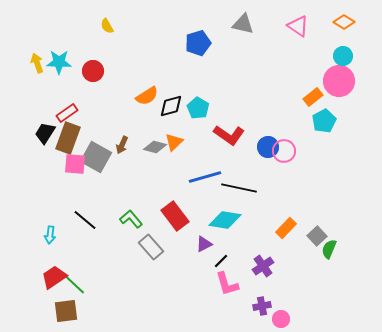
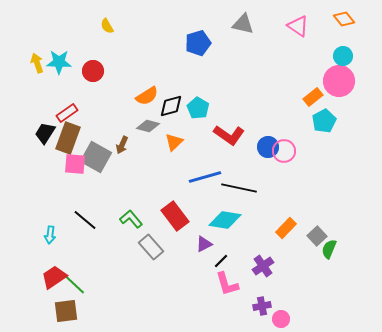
orange diamond at (344, 22): moved 3 px up; rotated 20 degrees clockwise
gray diamond at (155, 147): moved 7 px left, 21 px up
